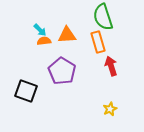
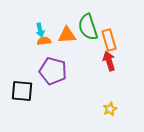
green semicircle: moved 15 px left, 10 px down
cyan arrow: rotated 32 degrees clockwise
orange rectangle: moved 11 px right, 2 px up
red arrow: moved 2 px left, 5 px up
purple pentagon: moved 9 px left; rotated 16 degrees counterclockwise
black square: moved 4 px left; rotated 15 degrees counterclockwise
